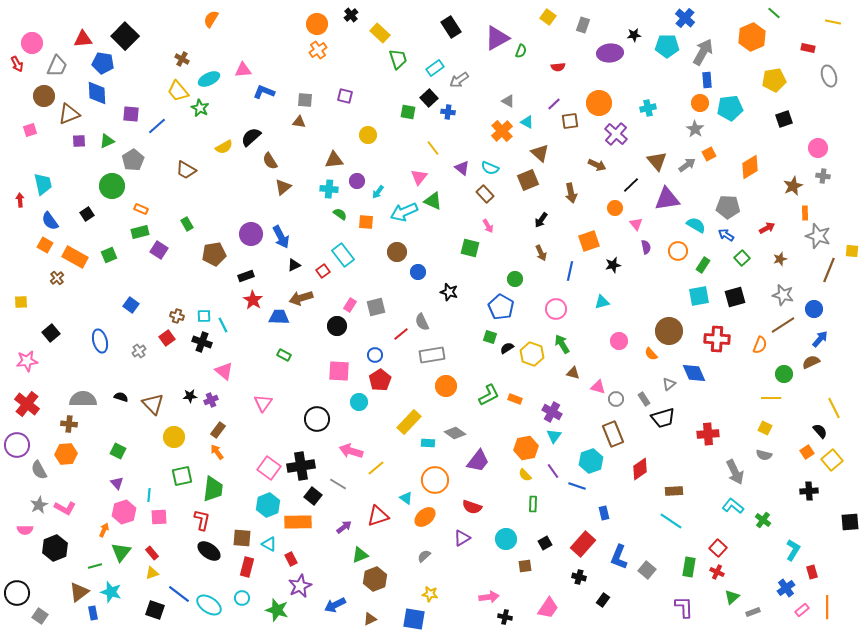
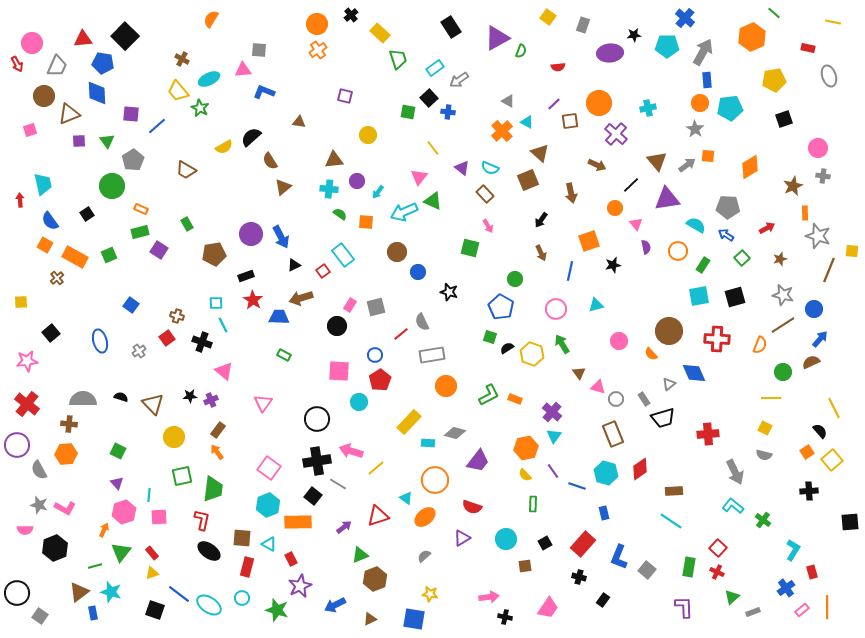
gray square at (305, 100): moved 46 px left, 50 px up
green triangle at (107, 141): rotated 42 degrees counterclockwise
orange square at (709, 154): moved 1 px left, 2 px down; rotated 32 degrees clockwise
cyan triangle at (602, 302): moved 6 px left, 3 px down
cyan square at (204, 316): moved 12 px right, 13 px up
brown triangle at (573, 373): moved 6 px right; rotated 40 degrees clockwise
green circle at (784, 374): moved 1 px left, 2 px up
purple cross at (552, 412): rotated 12 degrees clockwise
gray diamond at (455, 433): rotated 20 degrees counterclockwise
cyan hexagon at (591, 461): moved 15 px right, 12 px down; rotated 25 degrees counterclockwise
black cross at (301, 466): moved 16 px right, 5 px up
gray star at (39, 505): rotated 30 degrees counterclockwise
